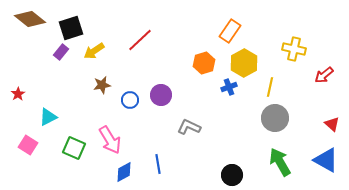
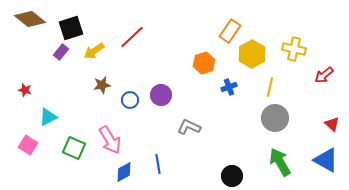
red line: moved 8 px left, 3 px up
yellow hexagon: moved 8 px right, 9 px up
red star: moved 7 px right, 4 px up; rotated 24 degrees counterclockwise
black circle: moved 1 px down
